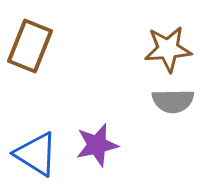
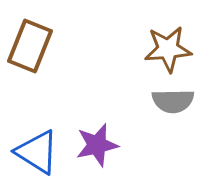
blue triangle: moved 1 px right, 2 px up
